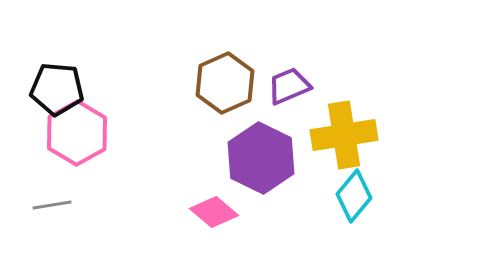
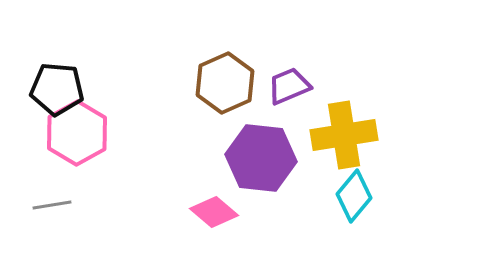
purple hexagon: rotated 20 degrees counterclockwise
